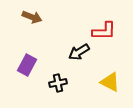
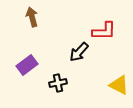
brown arrow: rotated 126 degrees counterclockwise
black arrow: rotated 15 degrees counterclockwise
purple rectangle: rotated 25 degrees clockwise
yellow triangle: moved 9 px right, 3 px down
